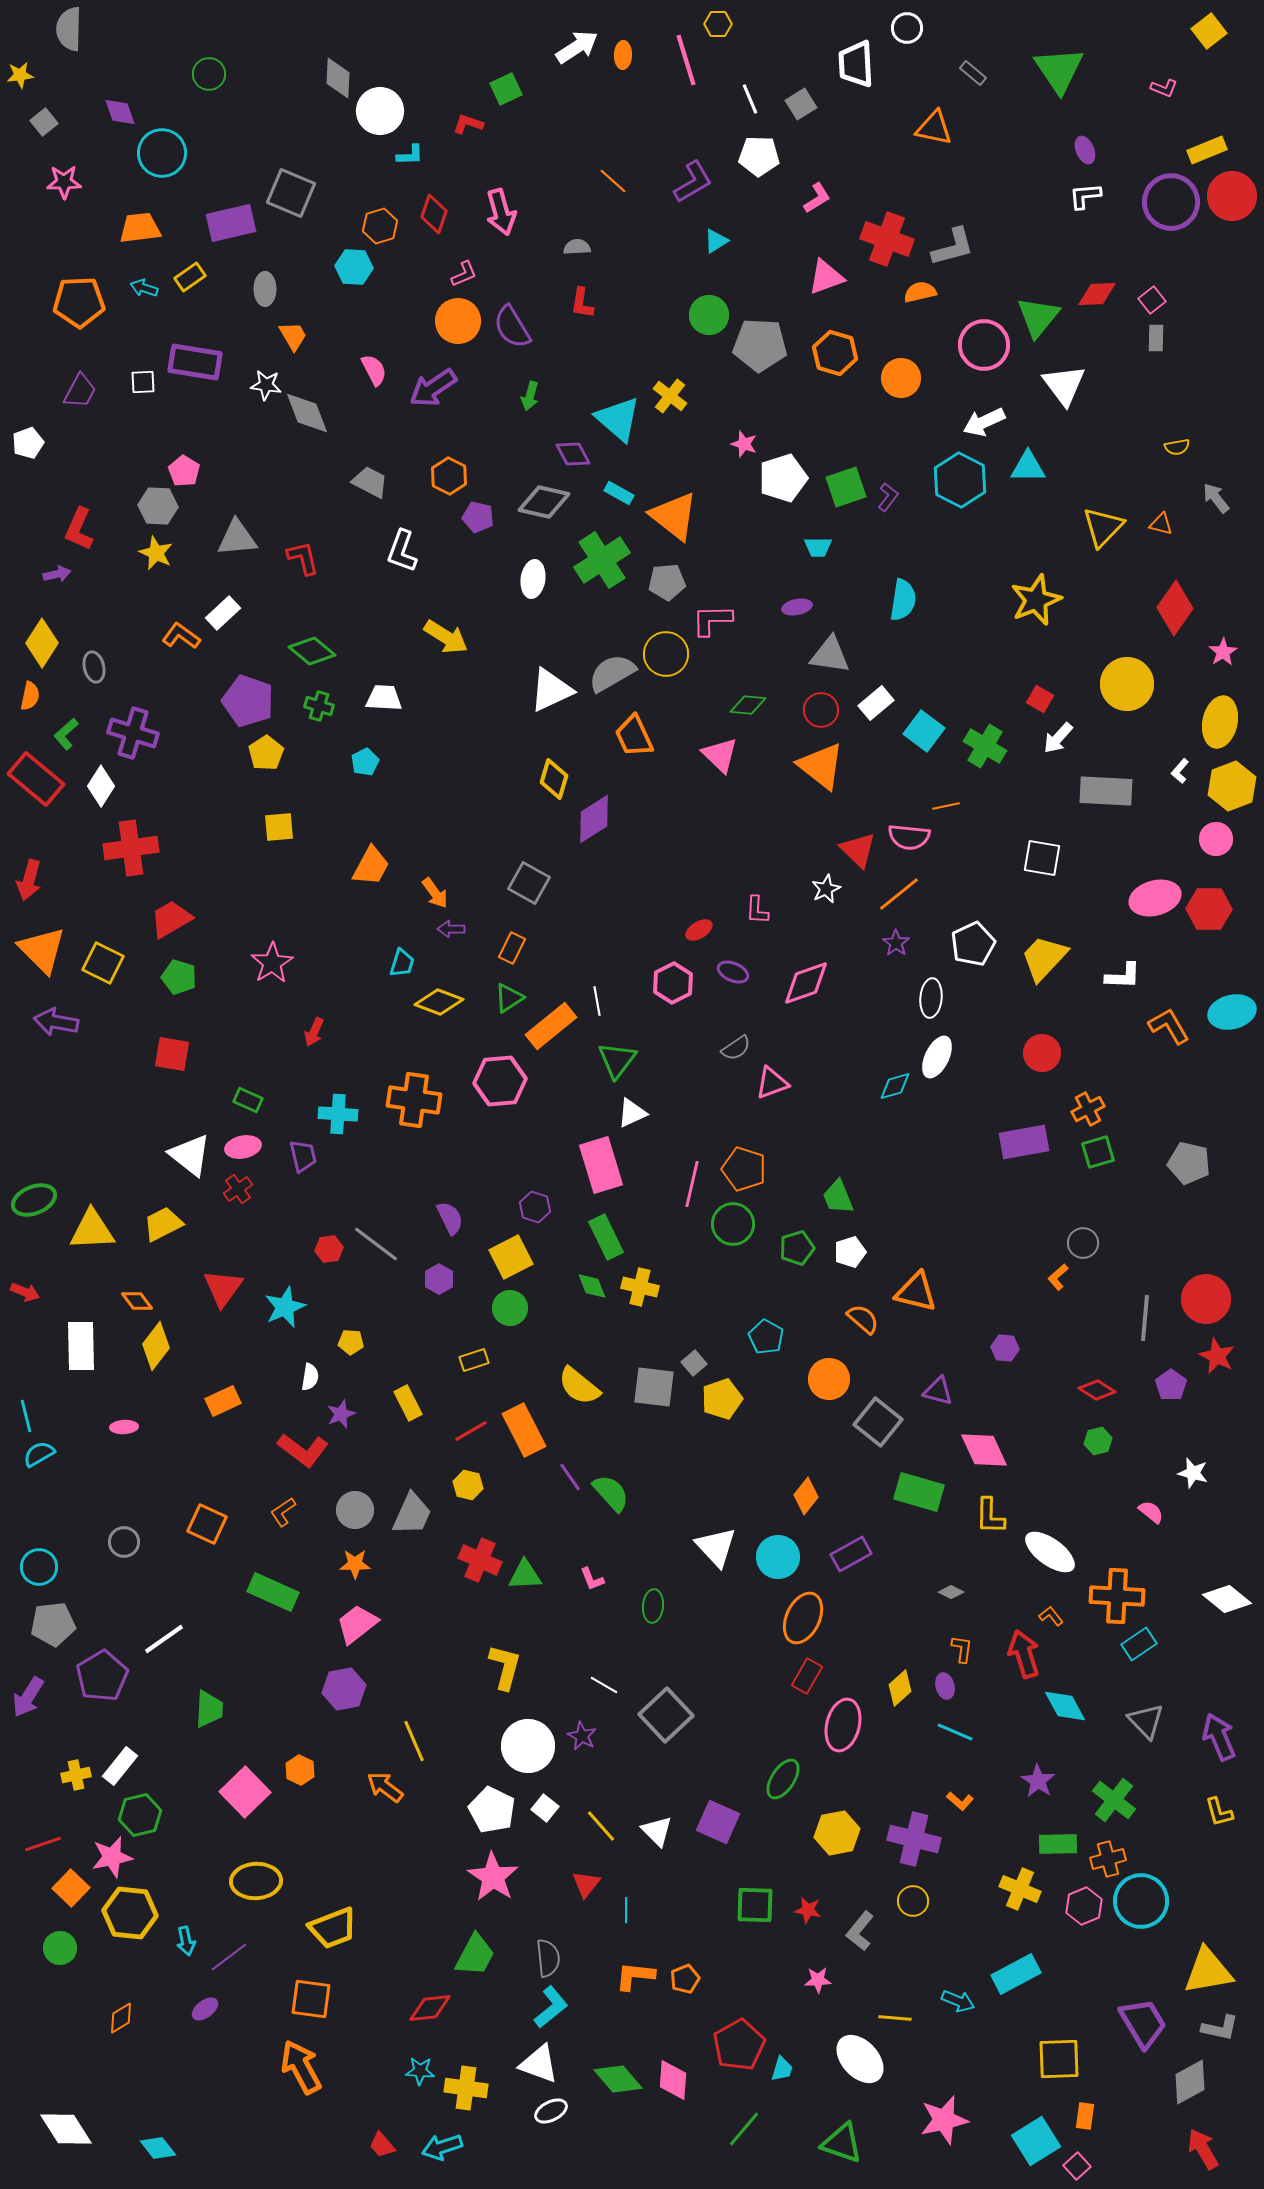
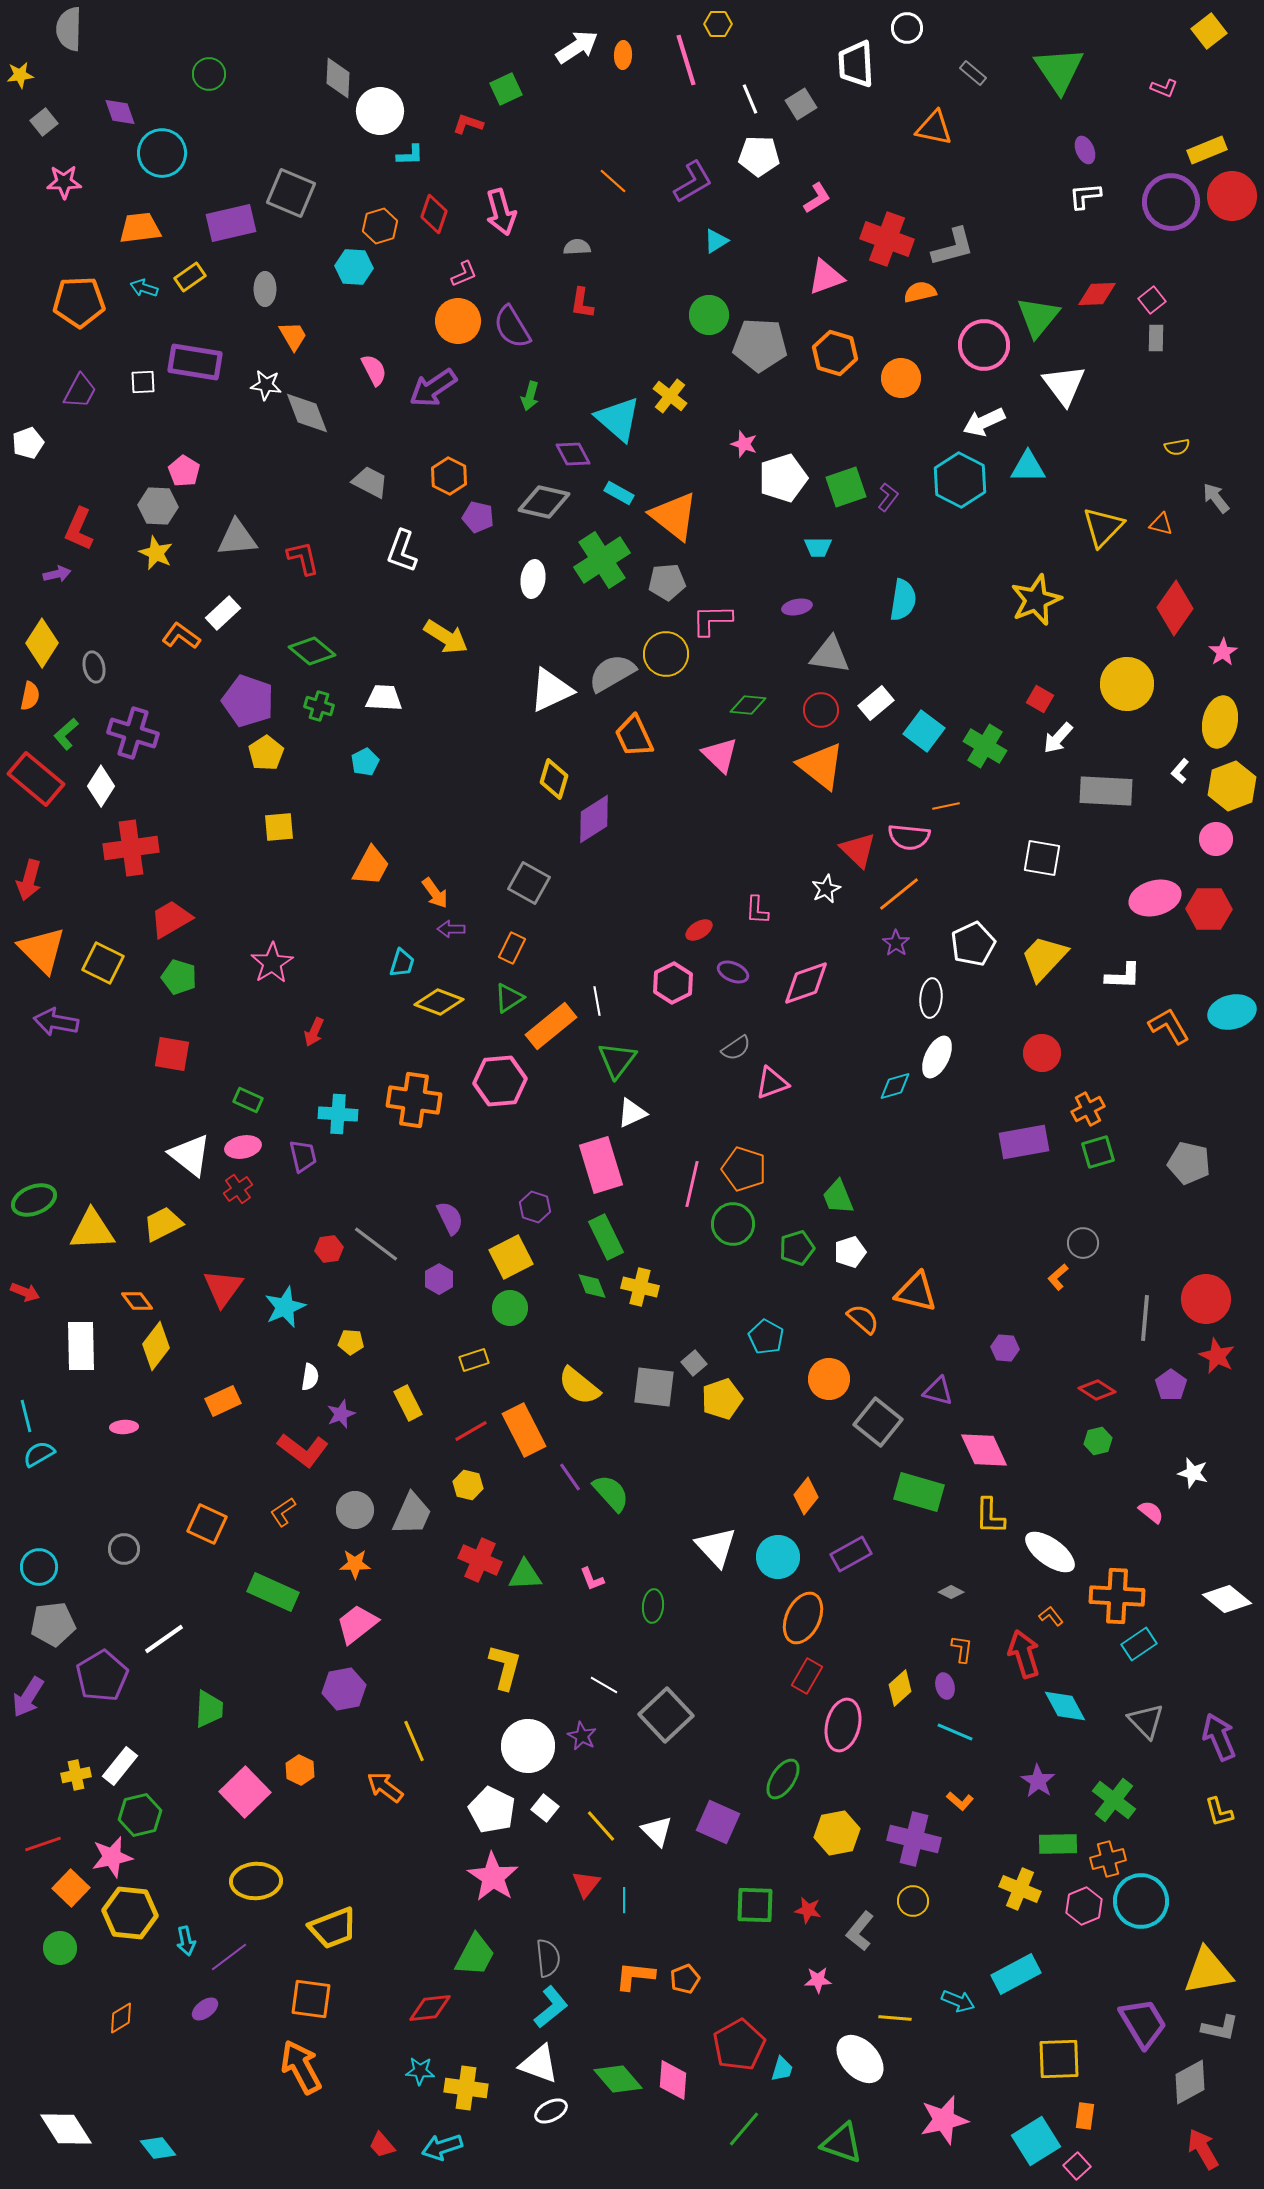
gray circle at (124, 1542): moved 7 px down
cyan line at (626, 1910): moved 2 px left, 10 px up
